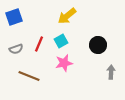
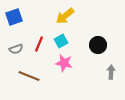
yellow arrow: moved 2 px left
pink star: rotated 24 degrees clockwise
